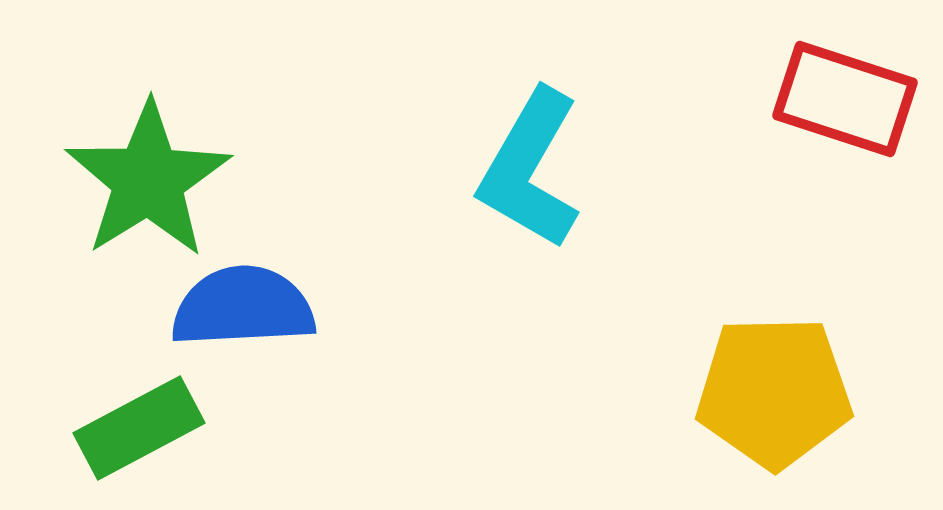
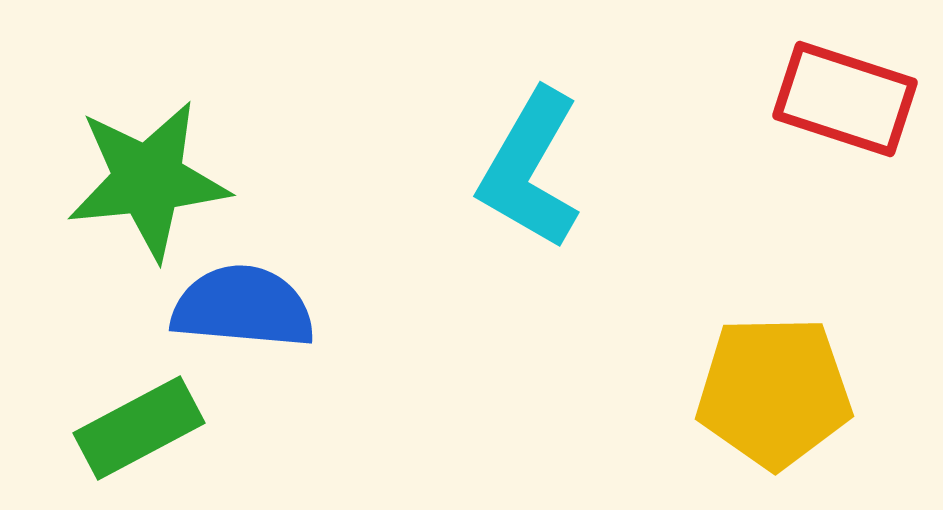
green star: rotated 26 degrees clockwise
blue semicircle: rotated 8 degrees clockwise
